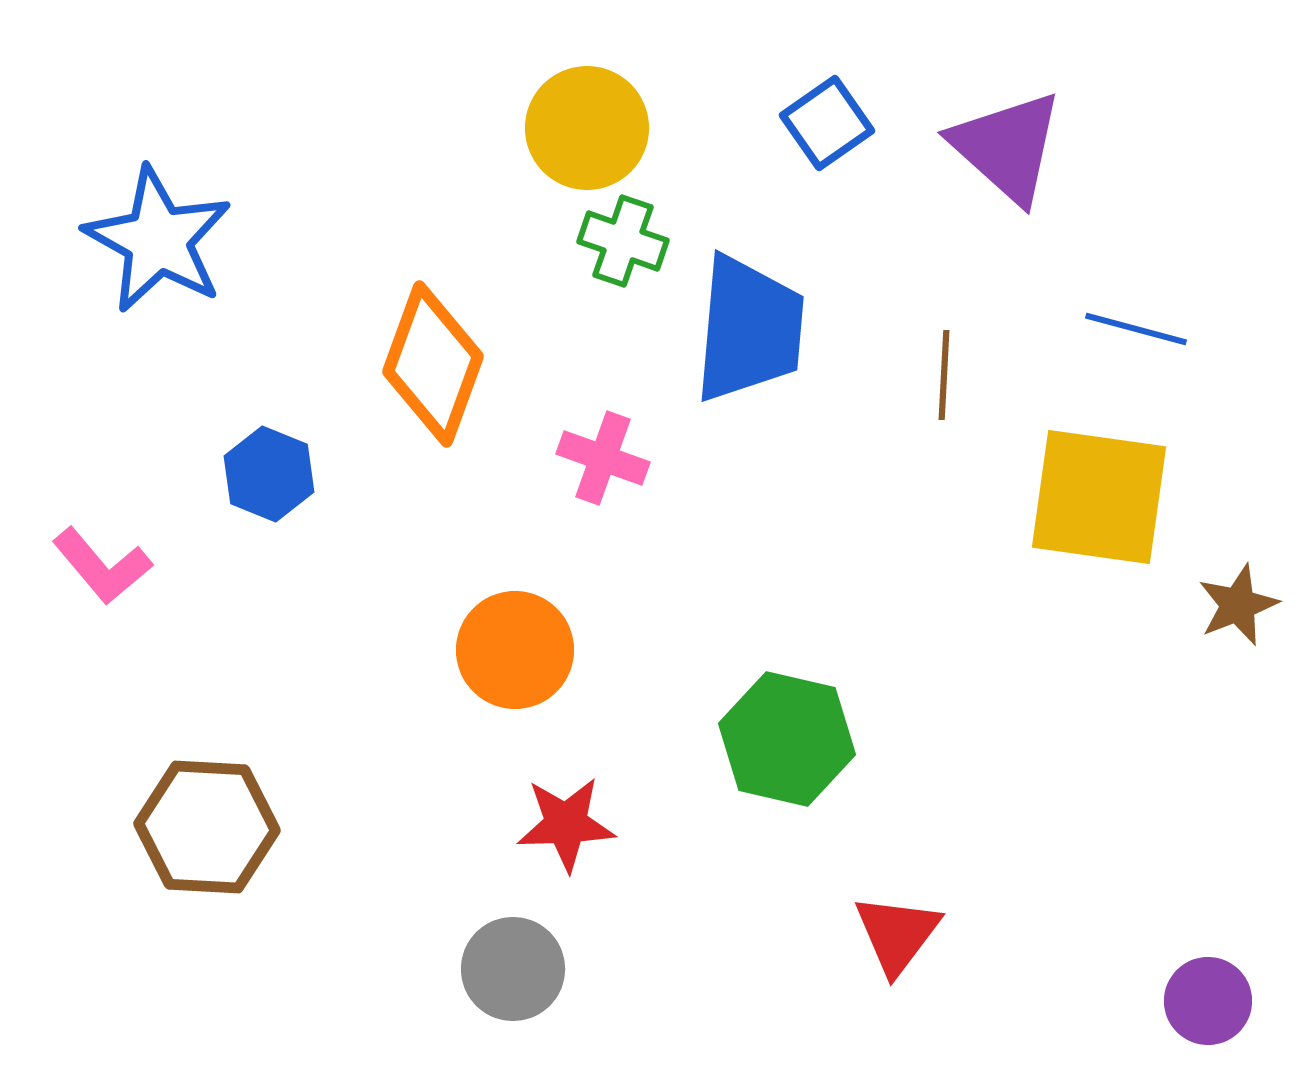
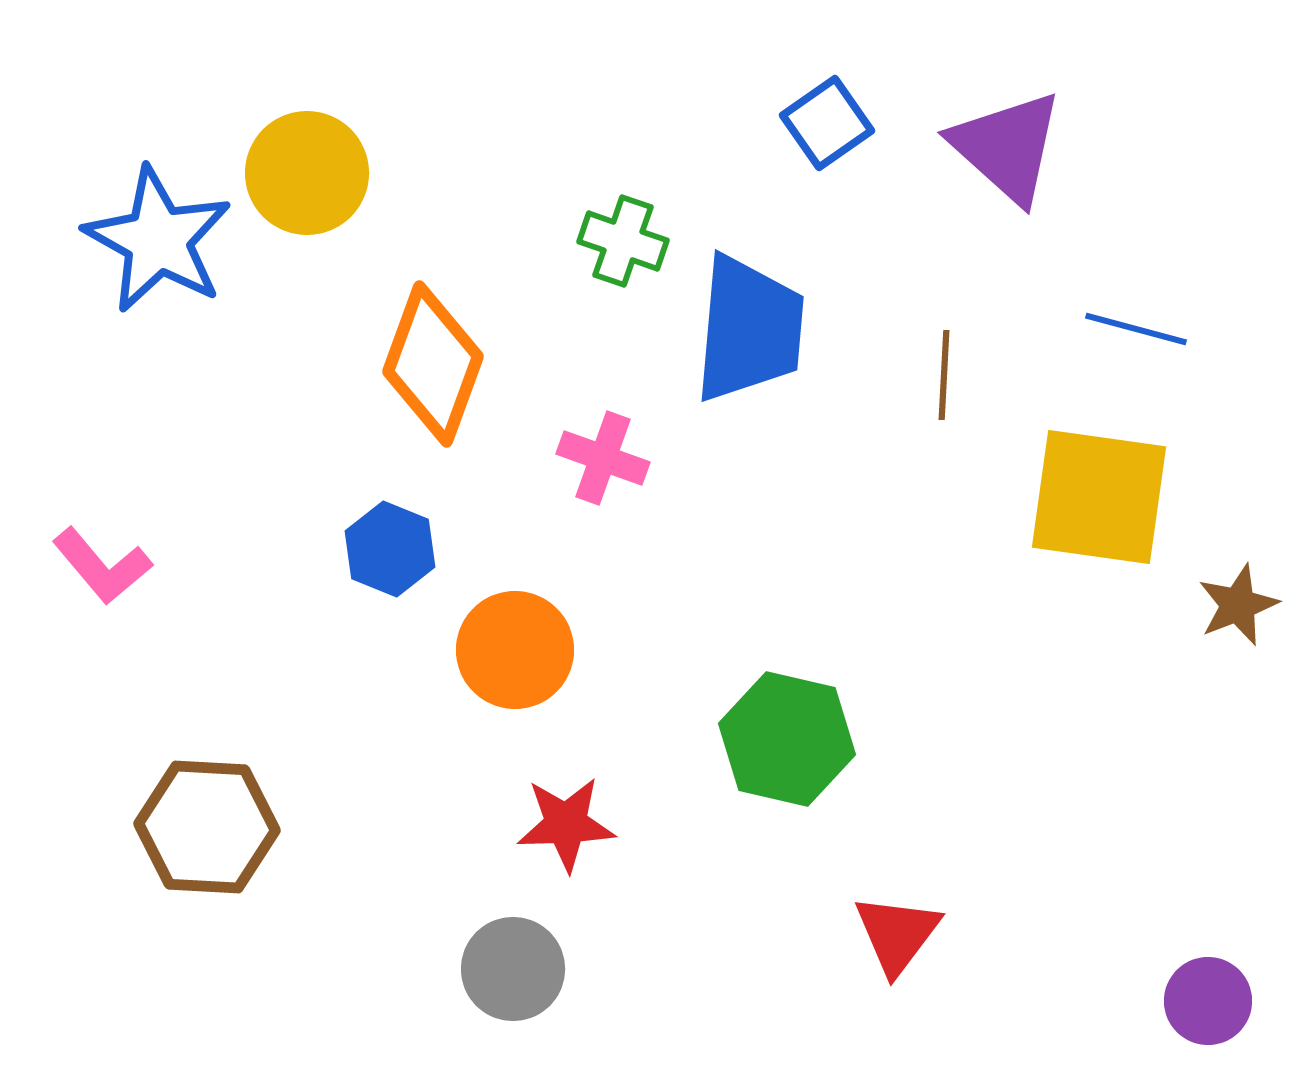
yellow circle: moved 280 px left, 45 px down
blue hexagon: moved 121 px right, 75 px down
